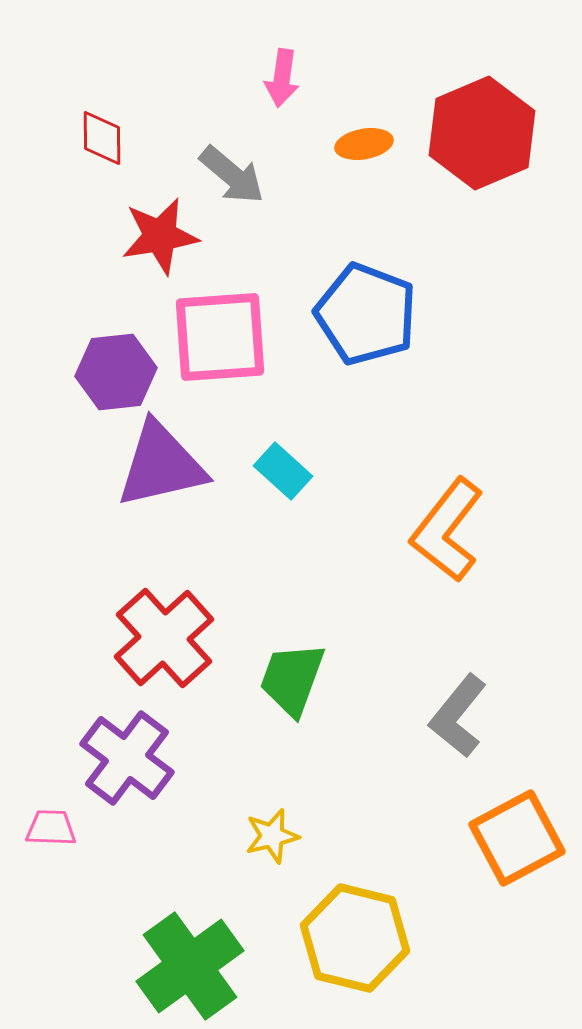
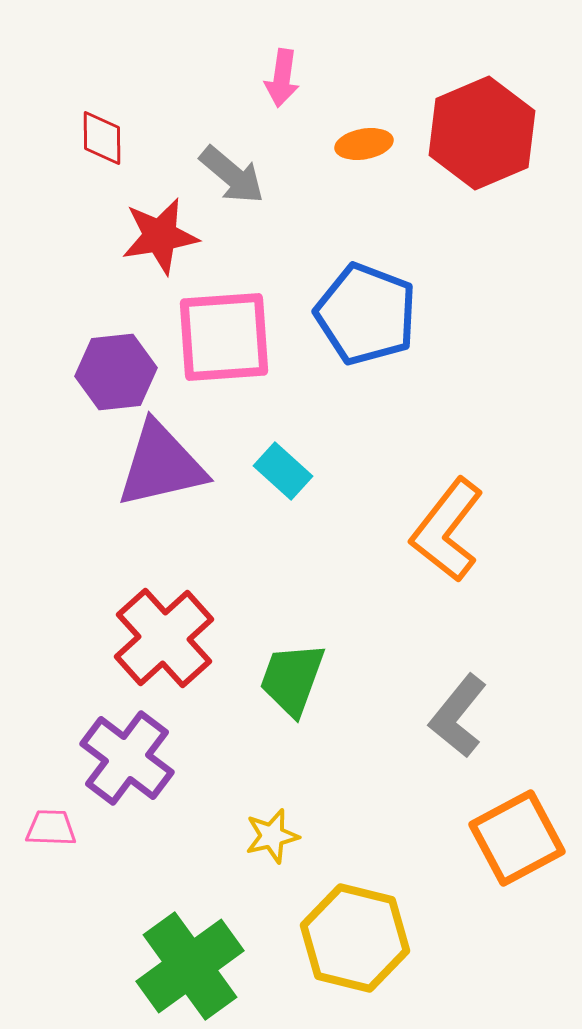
pink square: moved 4 px right
